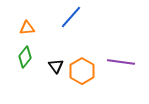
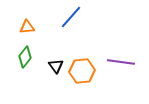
orange triangle: moved 1 px up
orange hexagon: rotated 25 degrees clockwise
